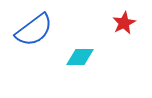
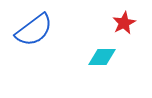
cyan diamond: moved 22 px right
